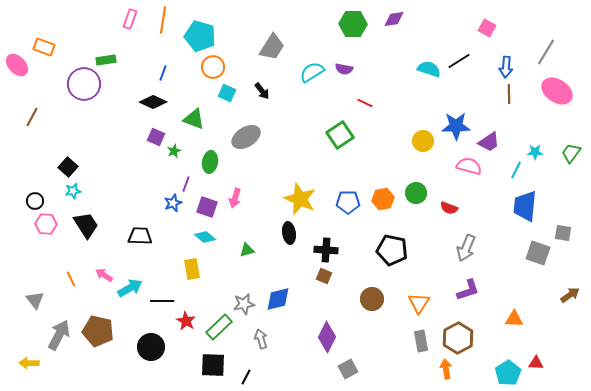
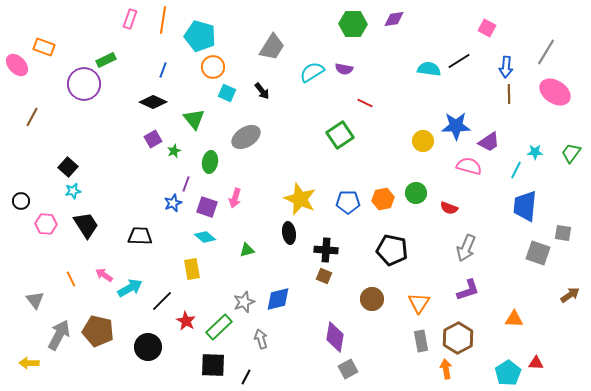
green rectangle at (106, 60): rotated 18 degrees counterclockwise
cyan semicircle at (429, 69): rotated 10 degrees counterclockwise
blue line at (163, 73): moved 3 px up
pink ellipse at (557, 91): moved 2 px left, 1 px down
green triangle at (194, 119): rotated 30 degrees clockwise
purple square at (156, 137): moved 3 px left, 2 px down; rotated 36 degrees clockwise
black circle at (35, 201): moved 14 px left
black line at (162, 301): rotated 45 degrees counterclockwise
gray star at (244, 304): moved 2 px up; rotated 10 degrees counterclockwise
purple diamond at (327, 337): moved 8 px right; rotated 16 degrees counterclockwise
black circle at (151, 347): moved 3 px left
